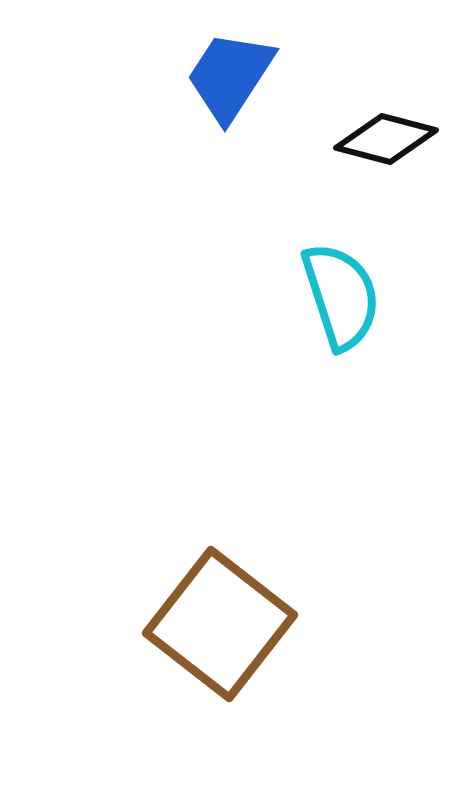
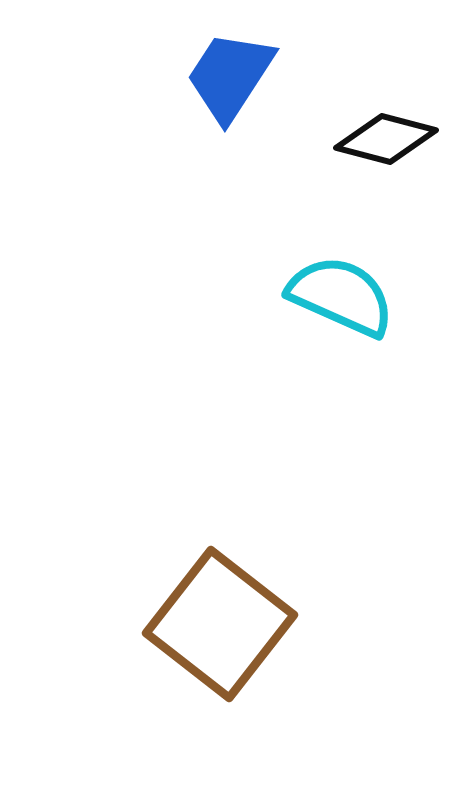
cyan semicircle: rotated 48 degrees counterclockwise
